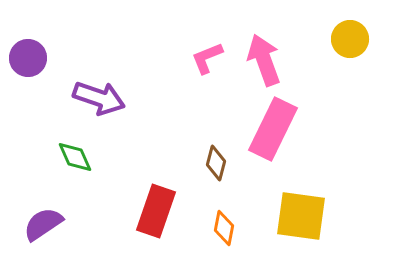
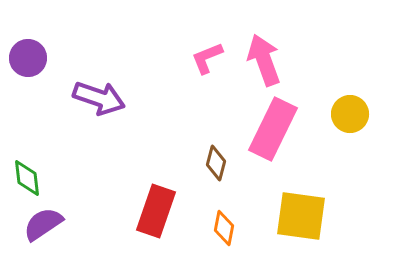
yellow circle: moved 75 px down
green diamond: moved 48 px left, 21 px down; rotated 18 degrees clockwise
